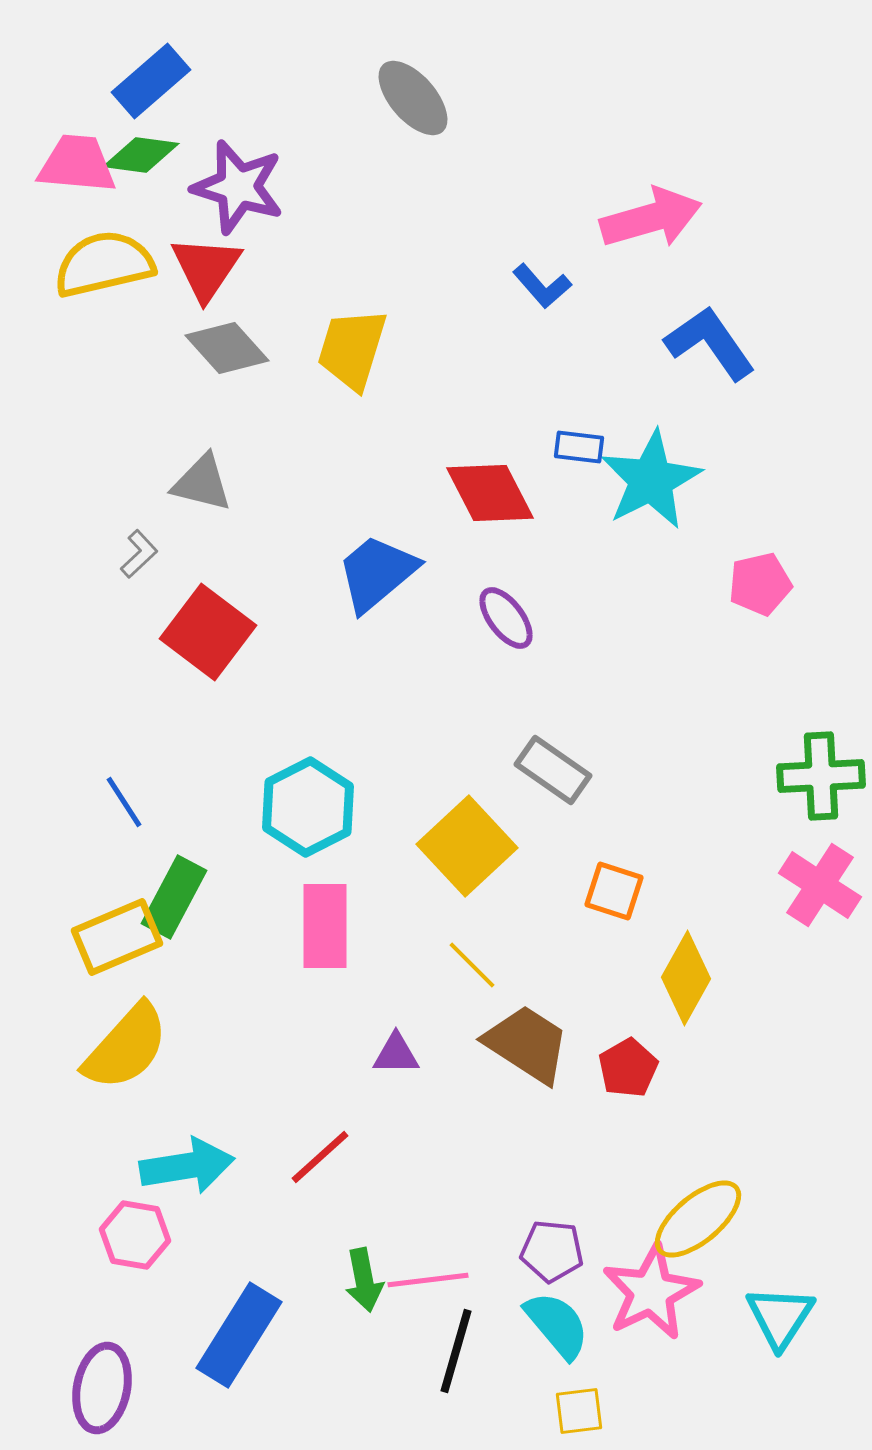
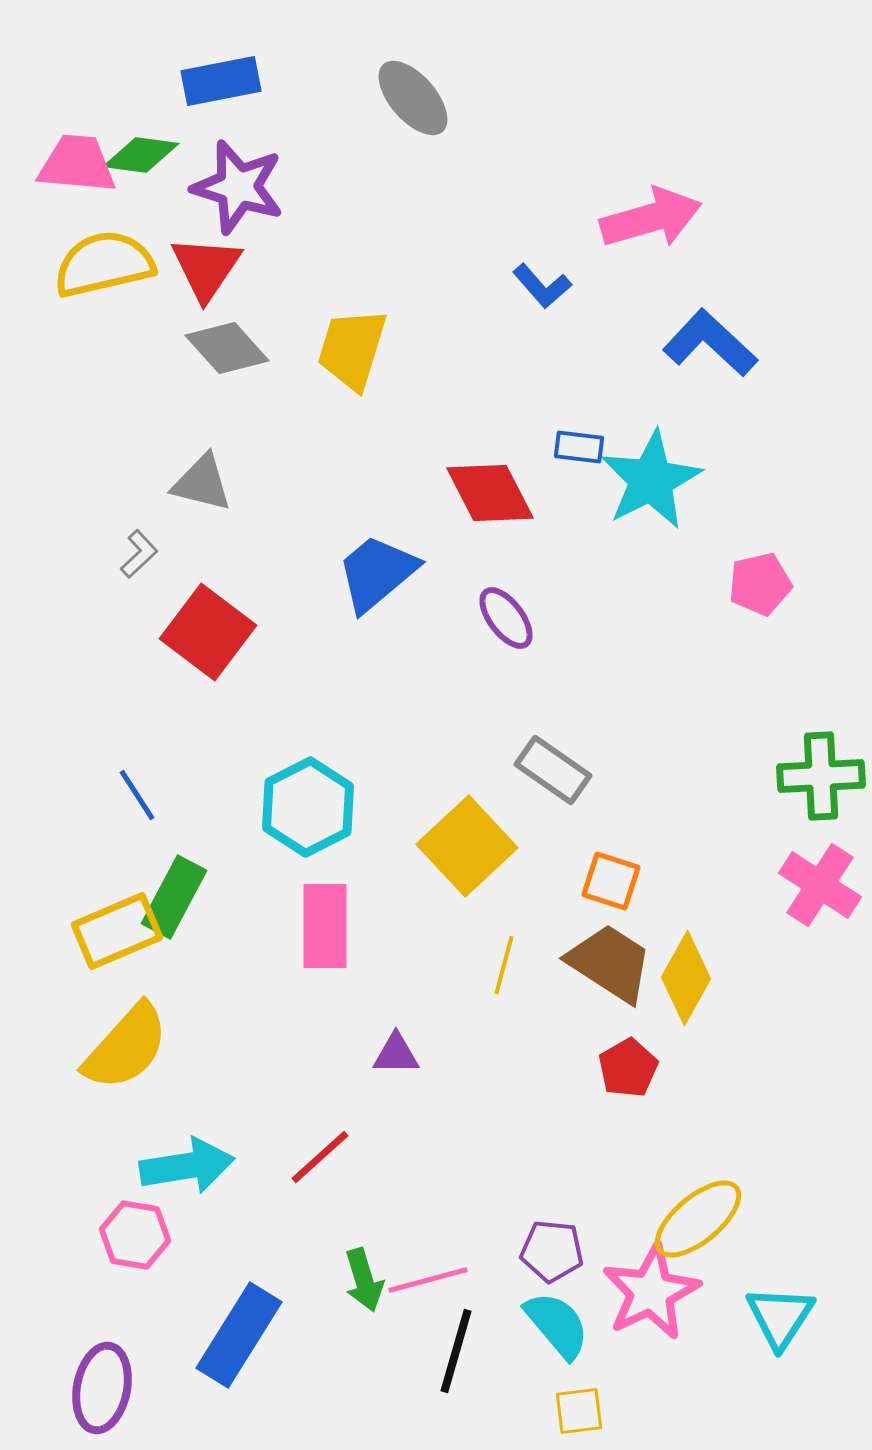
blue rectangle at (151, 81): moved 70 px right; rotated 30 degrees clockwise
blue L-shape at (710, 343): rotated 12 degrees counterclockwise
blue line at (124, 802): moved 13 px right, 7 px up
orange square at (614, 891): moved 3 px left, 10 px up
yellow rectangle at (117, 937): moved 6 px up
yellow line at (472, 965): moved 32 px right; rotated 60 degrees clockwise
brown trapezoid at (527, 1044): moved 83 px right, 81 px up
green arrow at (364, 1280): rotated 6 degrees counterclockwise
pink line at (428, 1280): rotated 8 degrees counterclockwise
